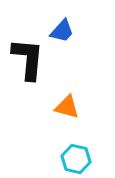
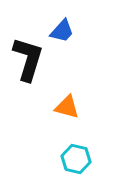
black L-shape: rotated 12 degrees clockwise
